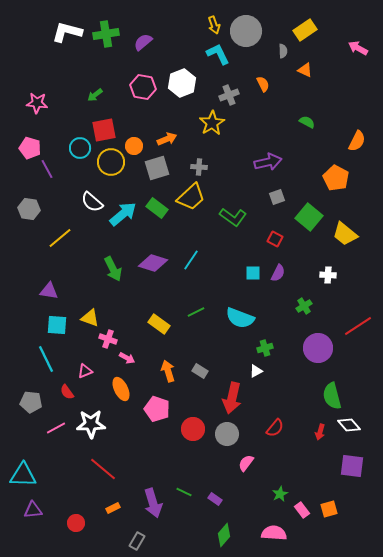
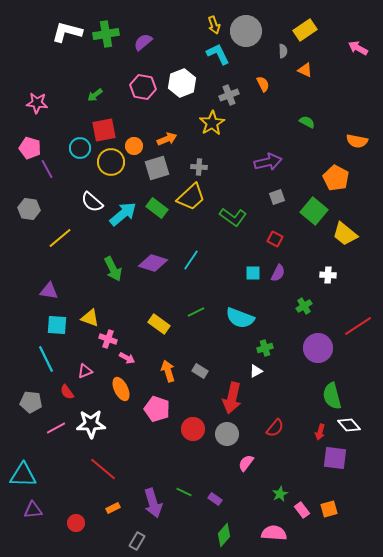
orange semicircle at (357, 141): rotated 75 degrees clockwise
green square at (309, 217): moved 5 px right, 6 px up
purple square at (352, 466): moved 17 px left, 8 px up
